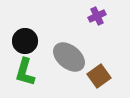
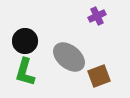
brown square: rotated 15 degrees clockwise
